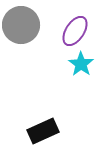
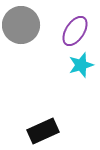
cyan star: moved 1 px down; rotated 20 degrees clockwise
